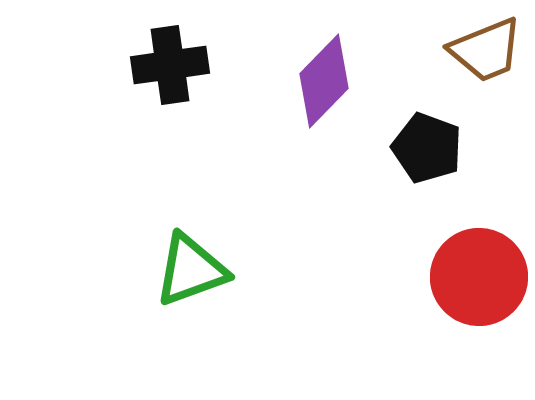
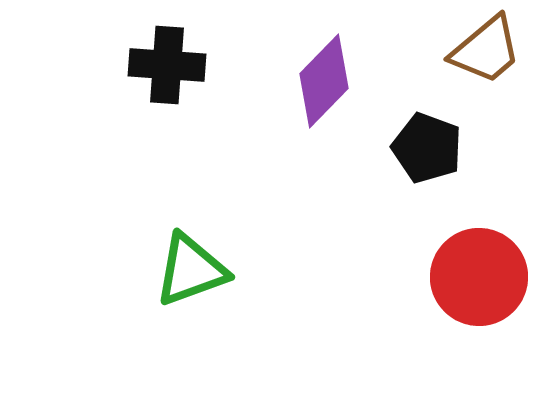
brown trapezoid: rotated 18 degrees counterclockwise
black cross: moved 3 px left; rotated 12 degrees clockwise
